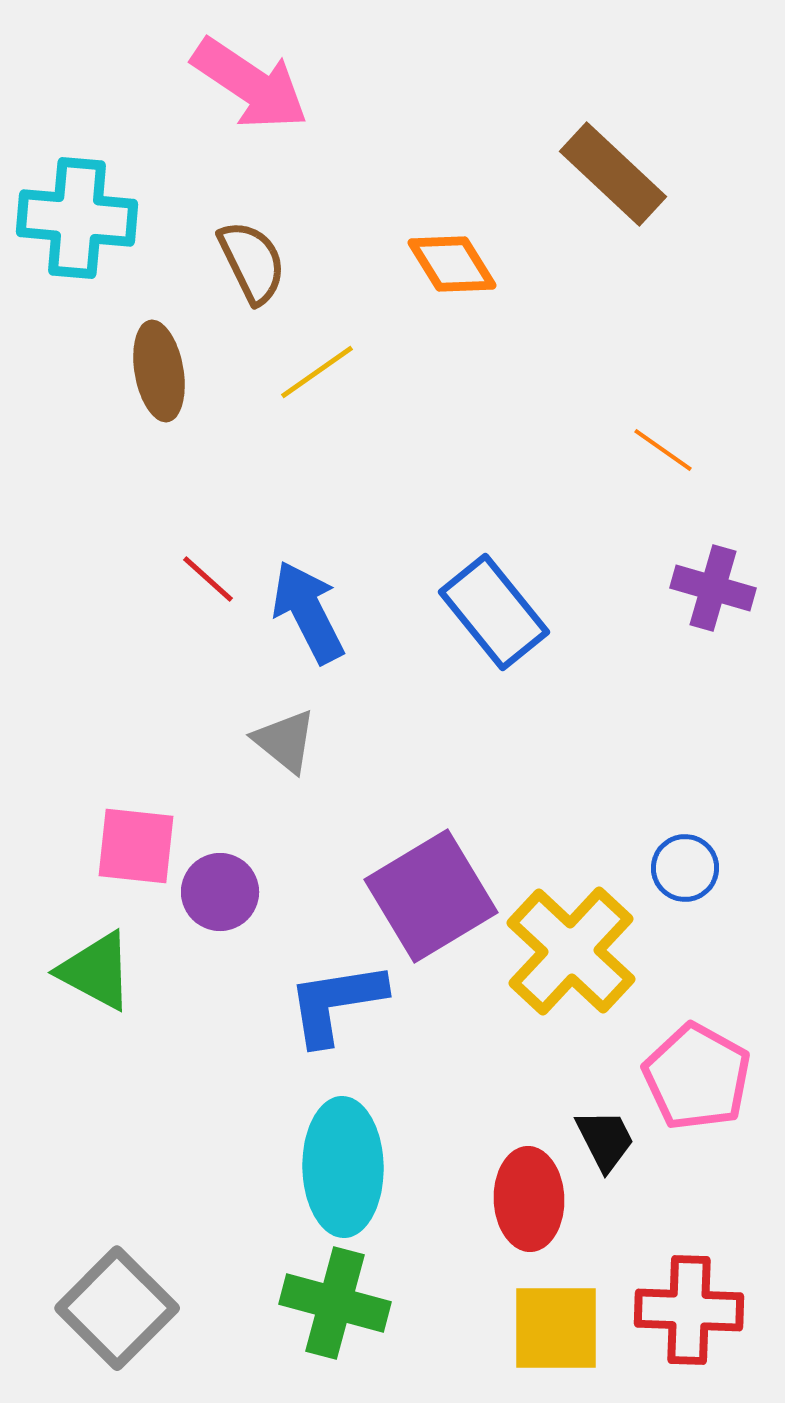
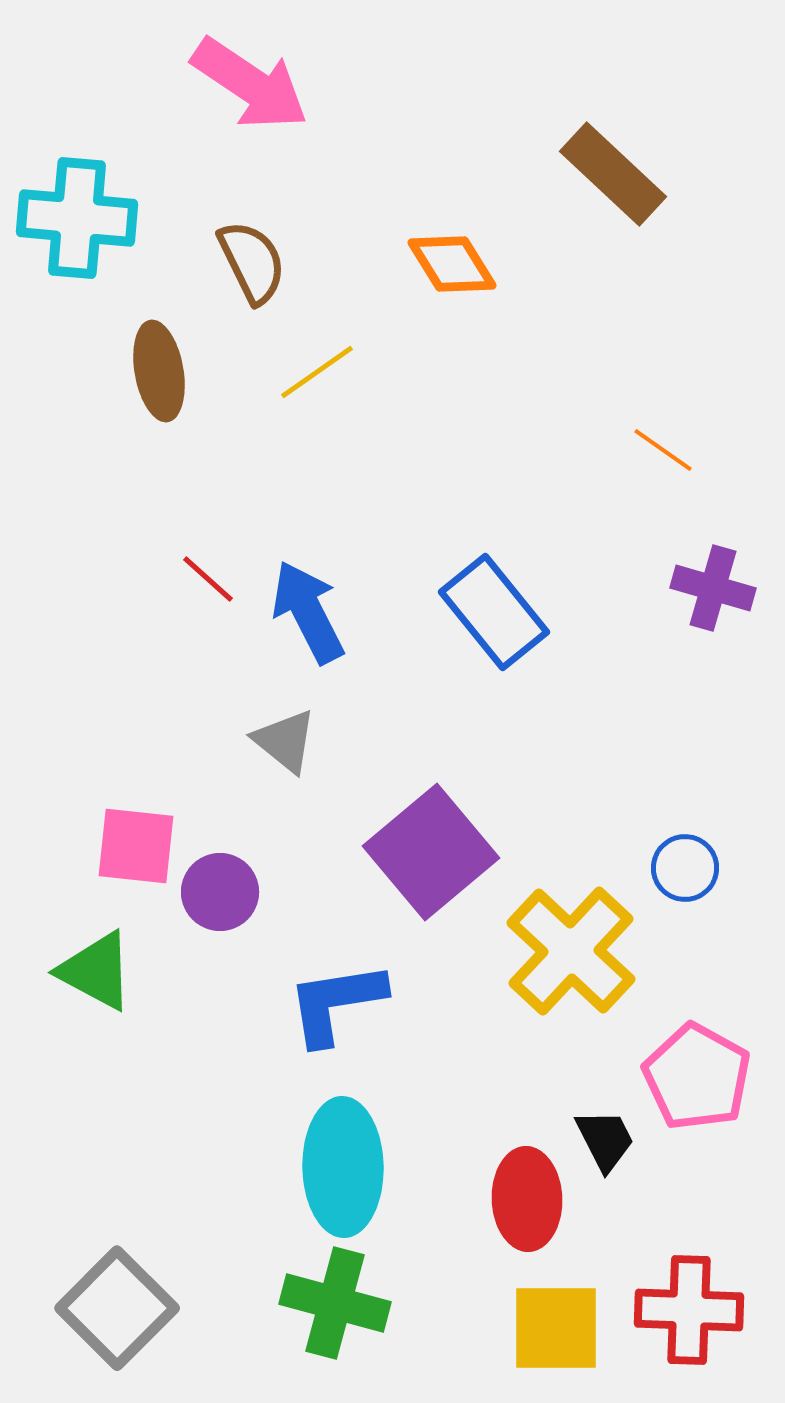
purple square: moved 44 px up; rotated 9 degrees counterclockwise
red ellipse: moved 2 px left
